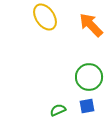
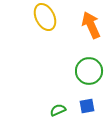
yellow ellipse: rotated 8 degrees clockwise
orange arrow: rotated 20 degrees clockwise
green circle: moved 6 px up
